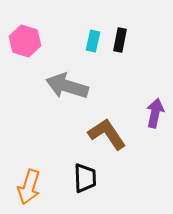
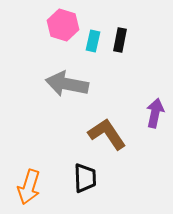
pink hexagon: moved 38 px right, 16 px up
gray arrow: moved 2 px up; rotated 6 degrees counterclockwise
